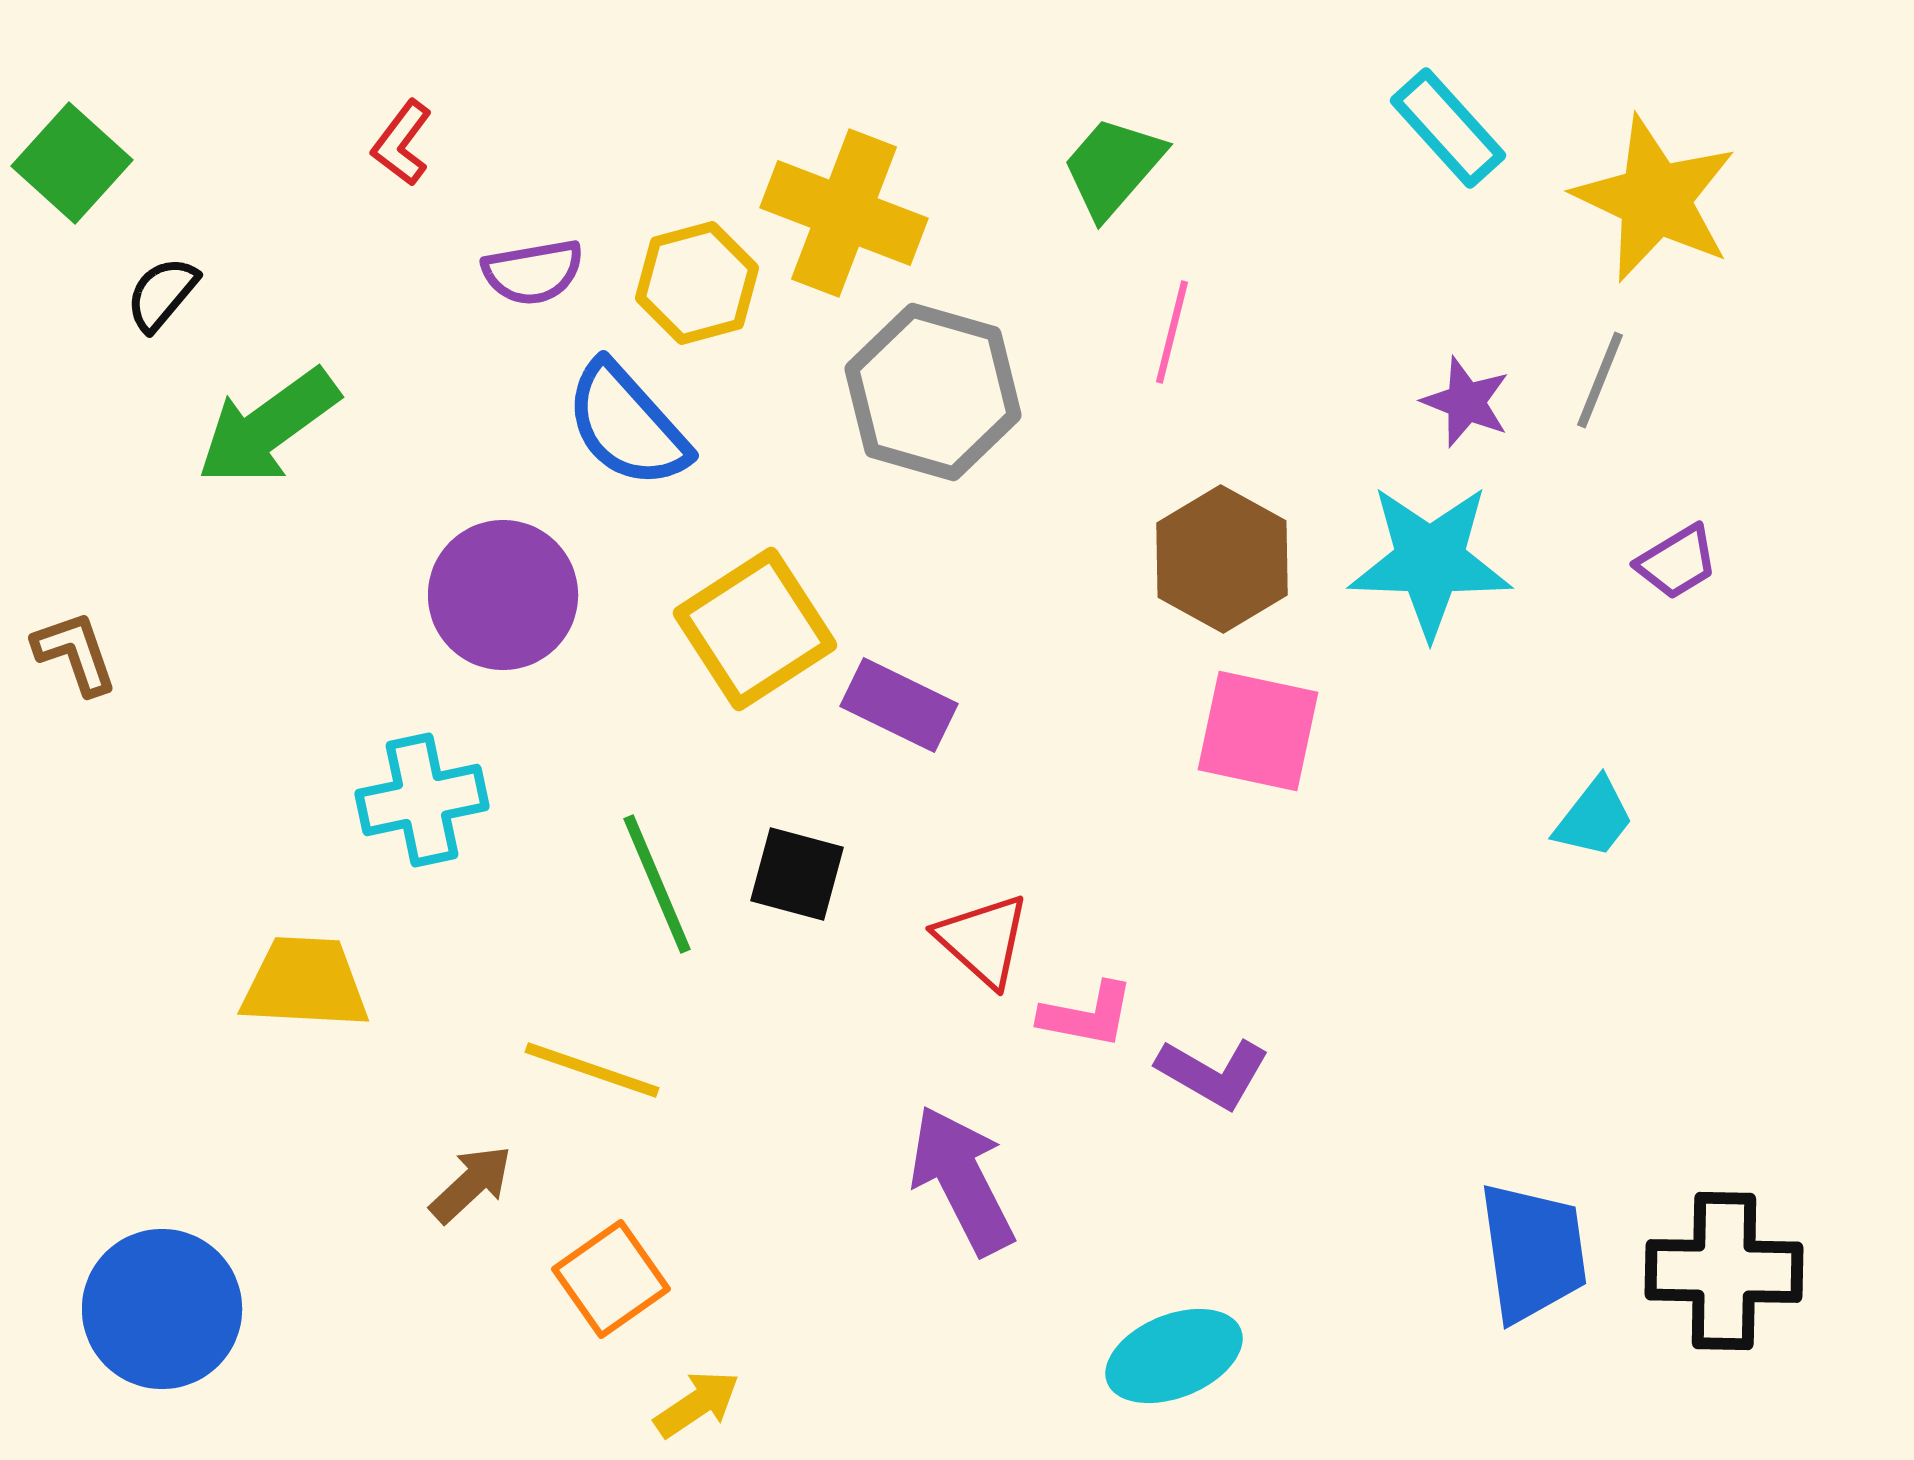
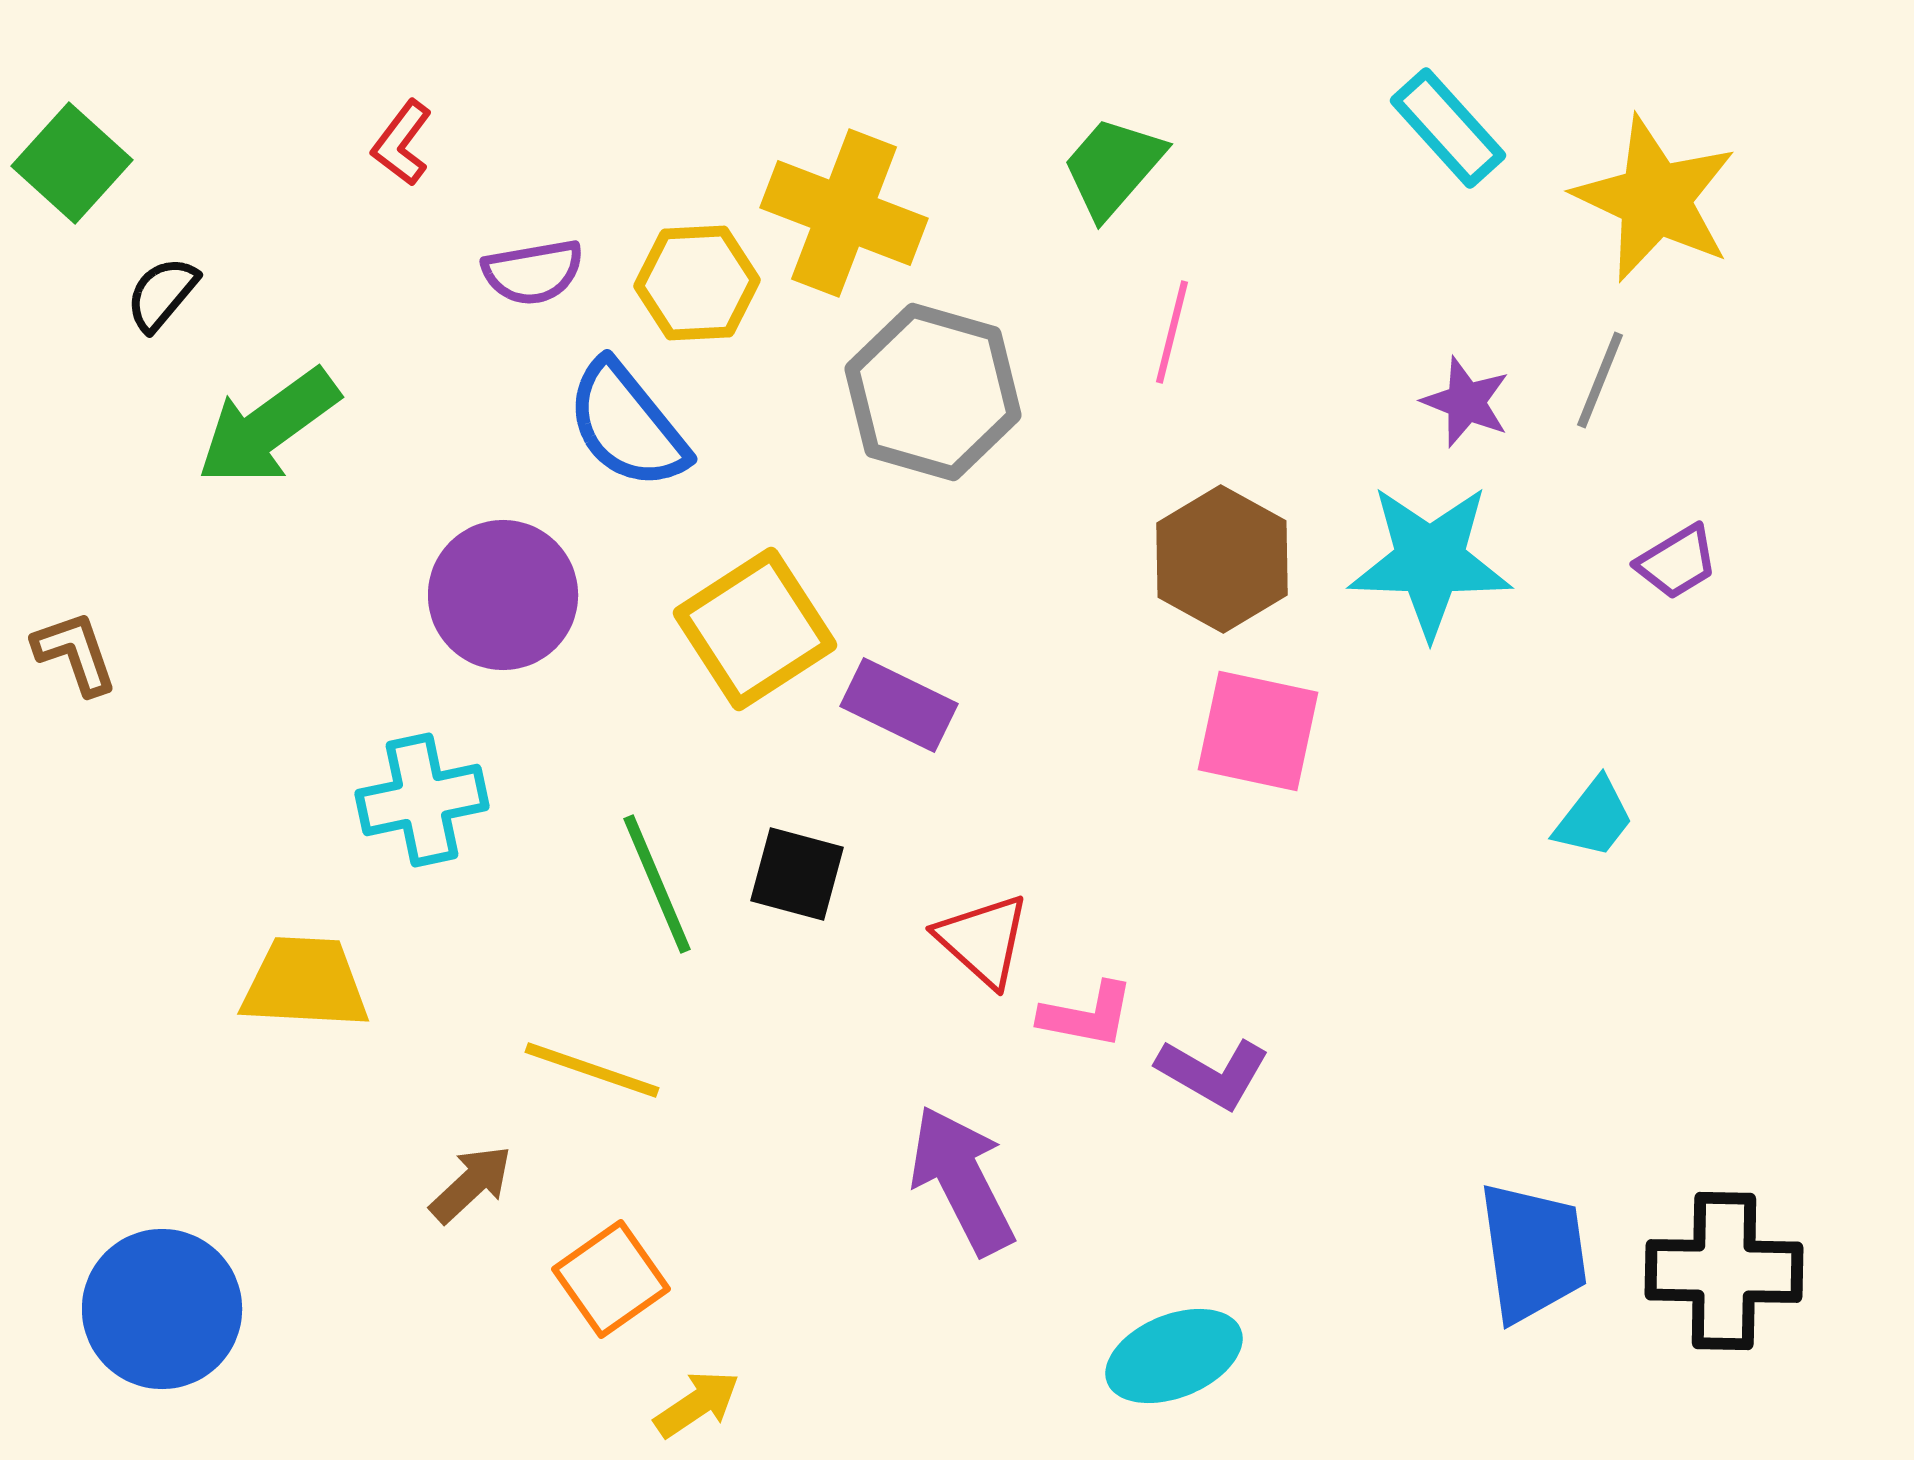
yellow hexagon: rotated 12 degrees clockwise
blue semicircle: rotated 3 degrees clockwise
